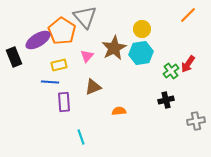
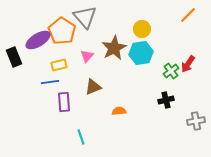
blue line: rotated 12 degrees counterclockwise
